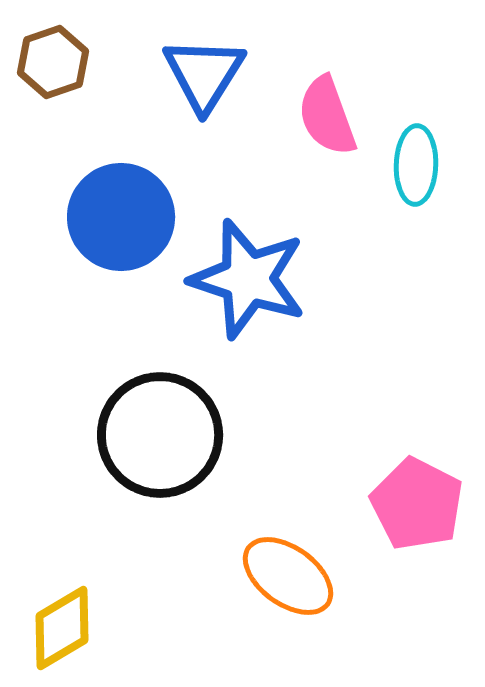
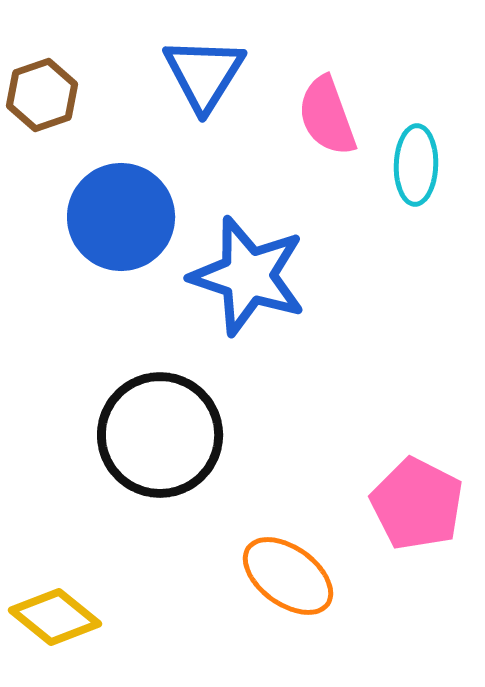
brown hexagon: moved 11 px left, 33 px down
blue star: moved 3 px up
yellow diamond: moved 7 px left, 11 px up; rotated 70 degrees clockwise
